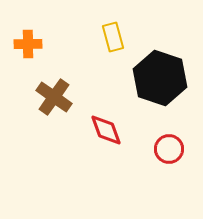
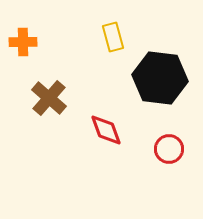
orange cross: moved 5 px left, 2 px up
black hexagon: rotated 12 degrees counterclockwise
brown cross: moved 5 px left, 1 px down; rotated 6 degrees clockwise
